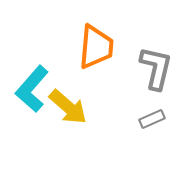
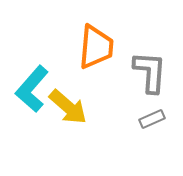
gray L-shape: moved 6 px left, 4 px down; rotated 9 degrees counterclockwise
